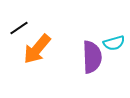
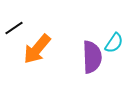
black line: moved 5 px left
cyan semicircle: rotated 40 degrees counterclockwise
